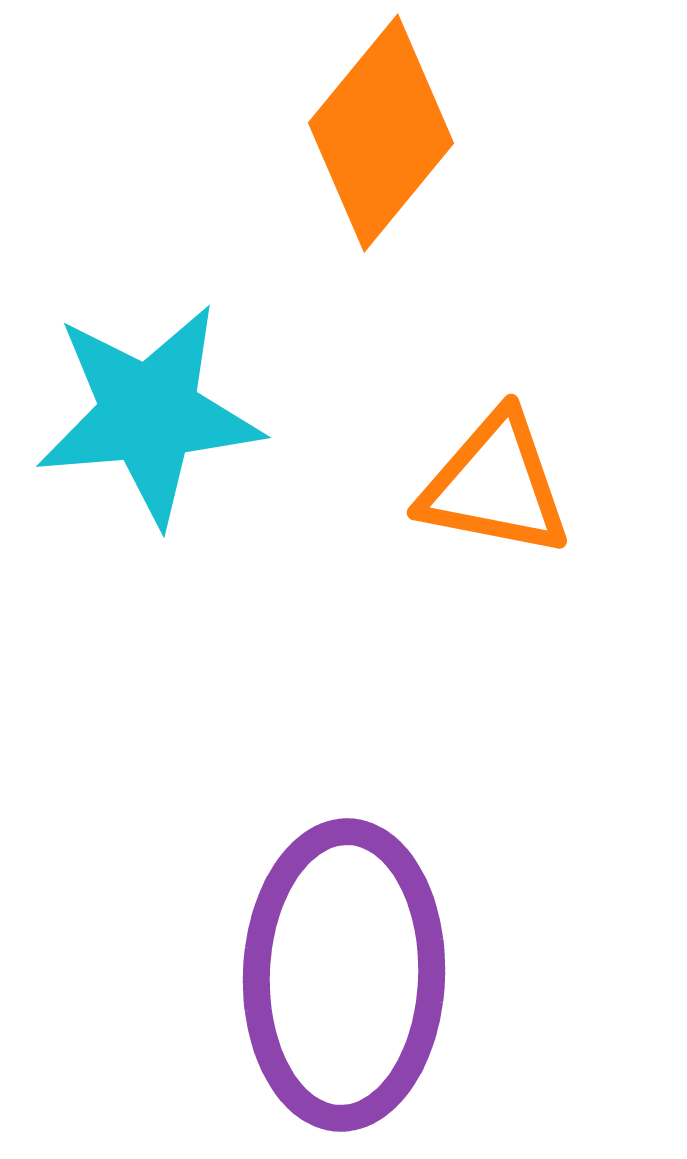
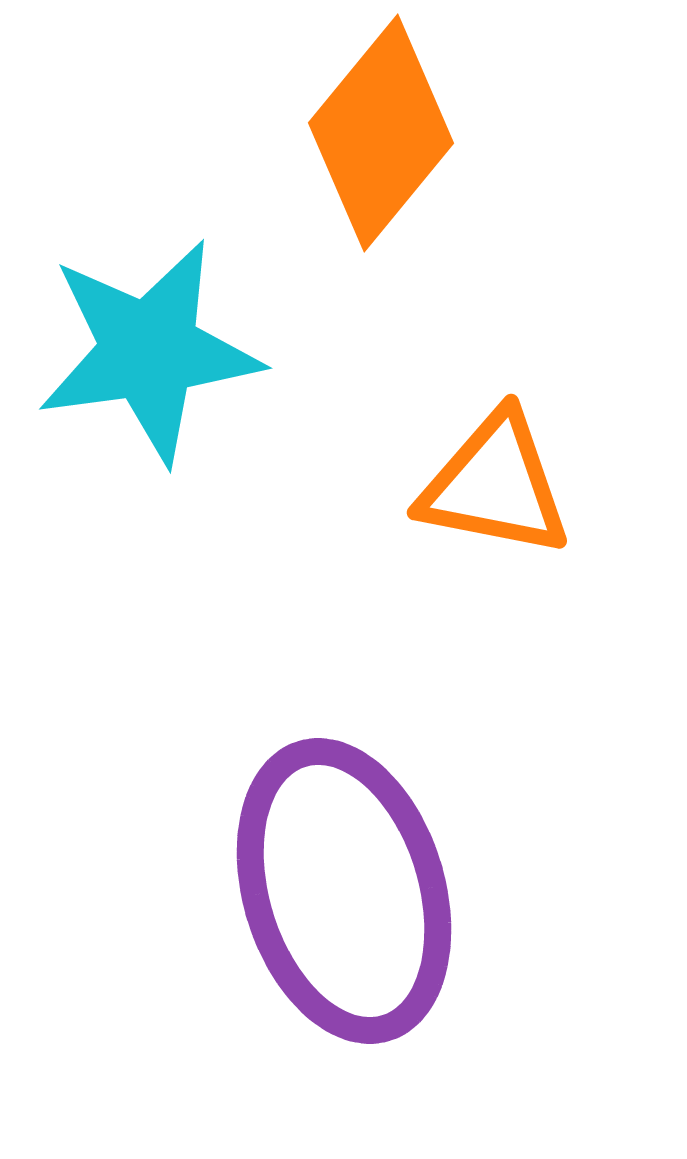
cyan star: moved 63 px up; rotated 3 degrees counterclockwise
purple ellipse: moved 84 px up; rotated 19 degrees counterclockwise
